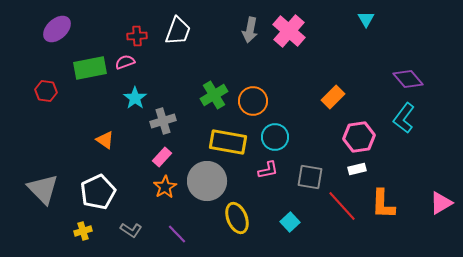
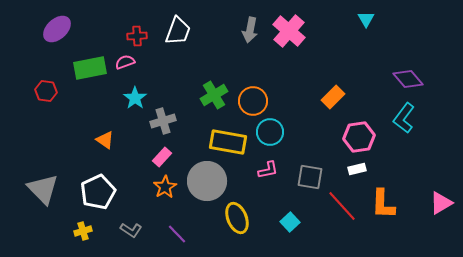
cyan circle: moved 5 px left, 5 px up
